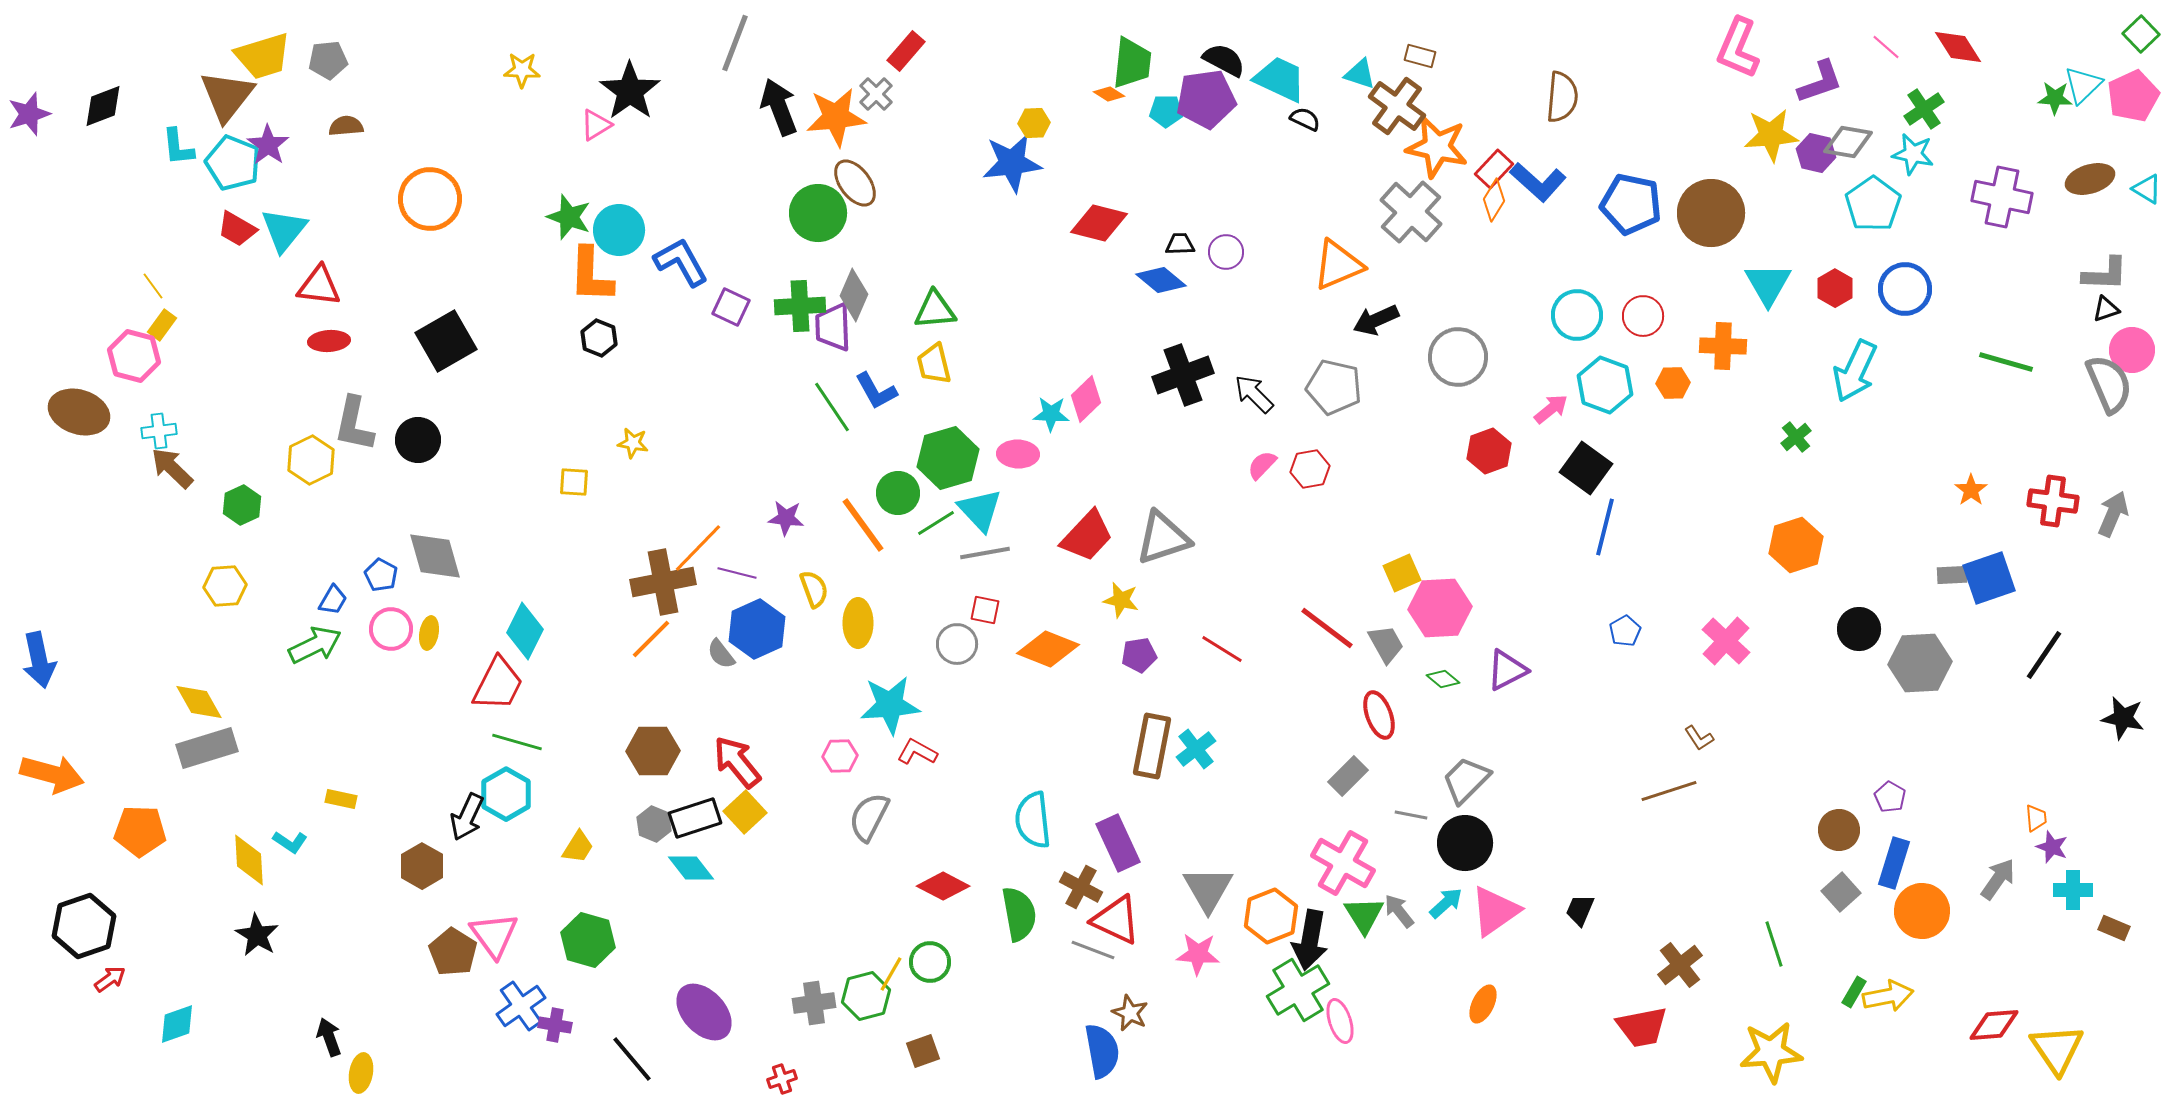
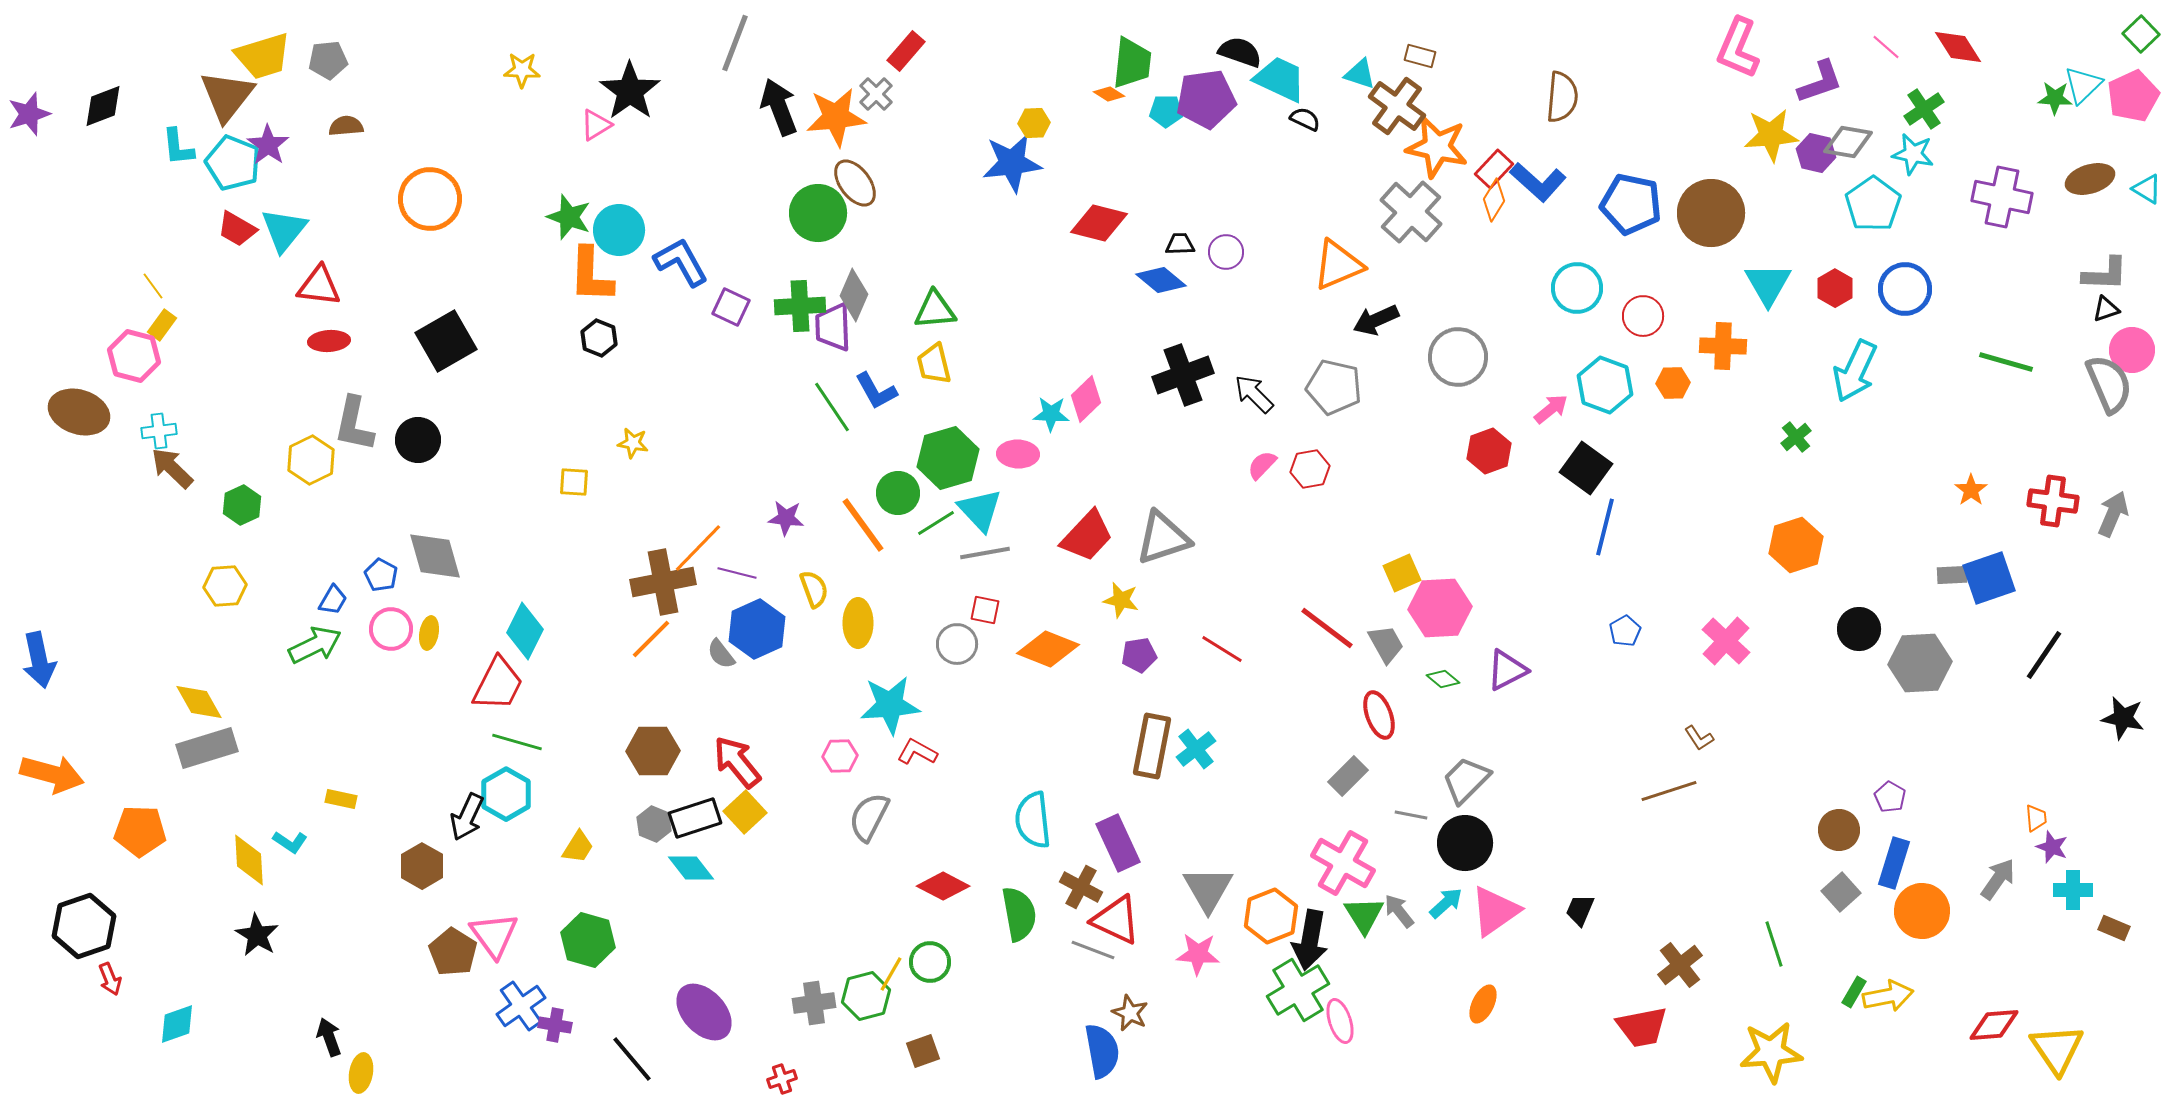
black semicircle at (1224, 60): moved 16 px right, 8 px up; rotated 9 degrees counterclockwise
cyan circle at (1577, 315): moved 27 px up
red arrow at (110, 979): rotated 104 degrees clockwise
